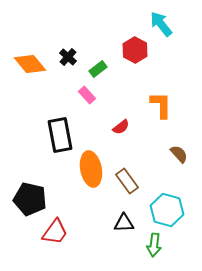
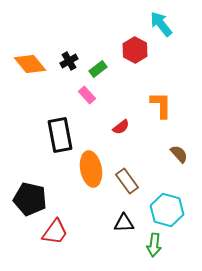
black cross: moved 1 px right, 4 px down; rotated 18 degrees clockwise
